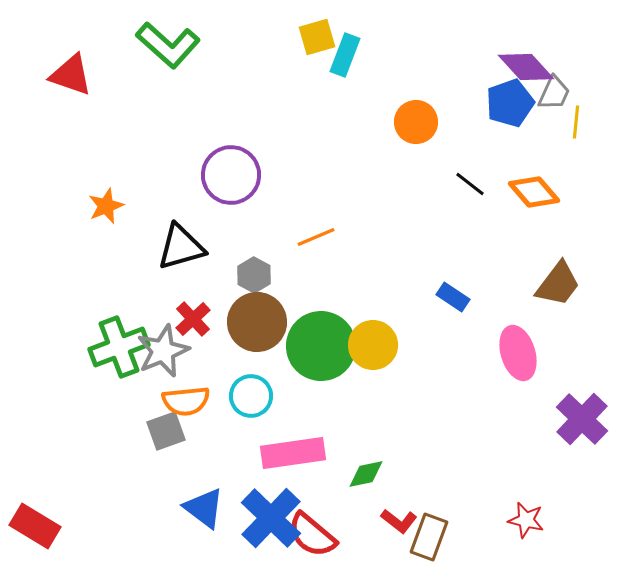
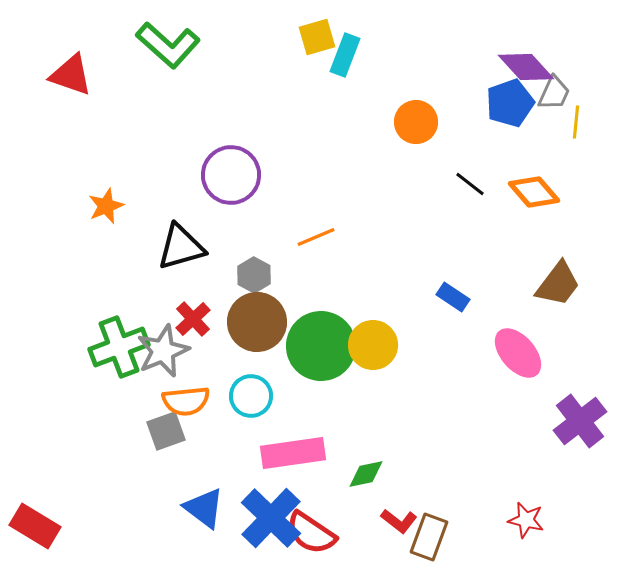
pink ellipse: rotated 24 degrees counterclockwise
purple cross: moved 2 px left, 2 px down; rotated 8 degrees clockwise
red semicircle: moved 1 px left, 2 px up; rotated 6 degrees counterclockwise
